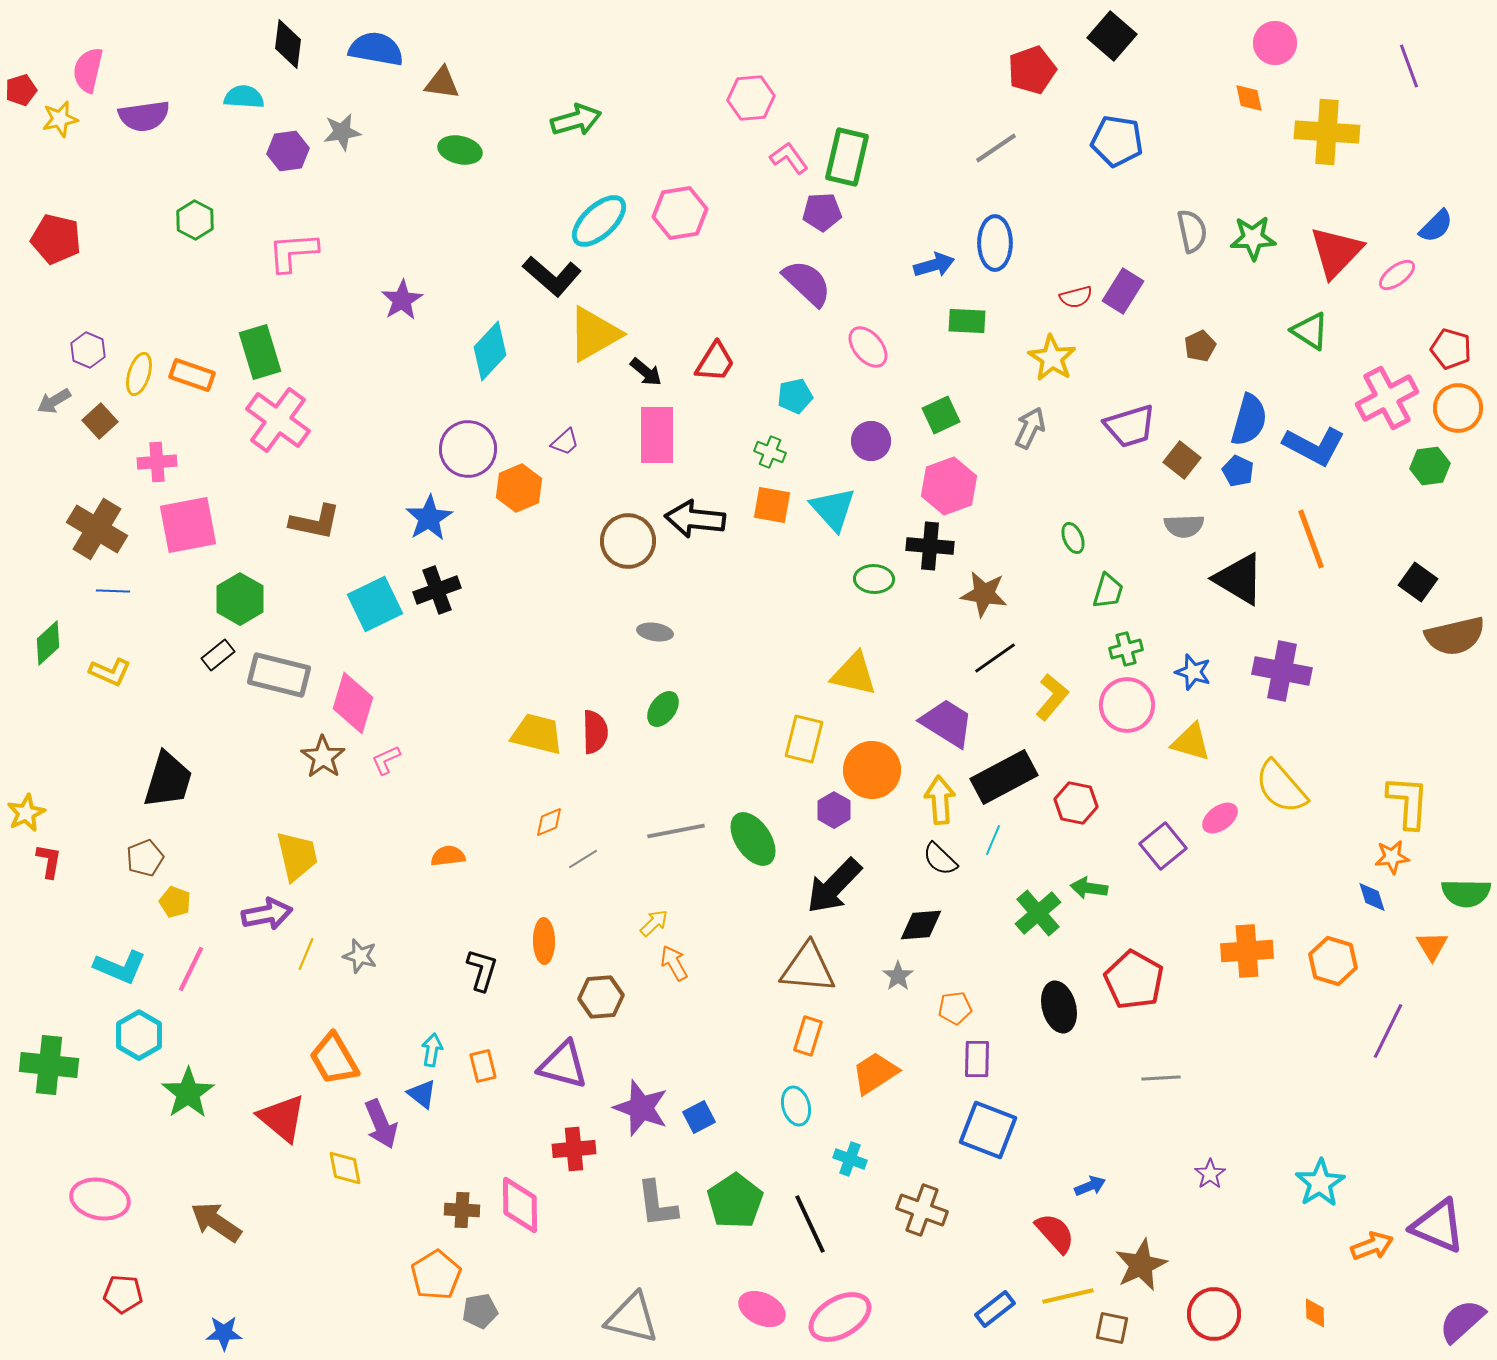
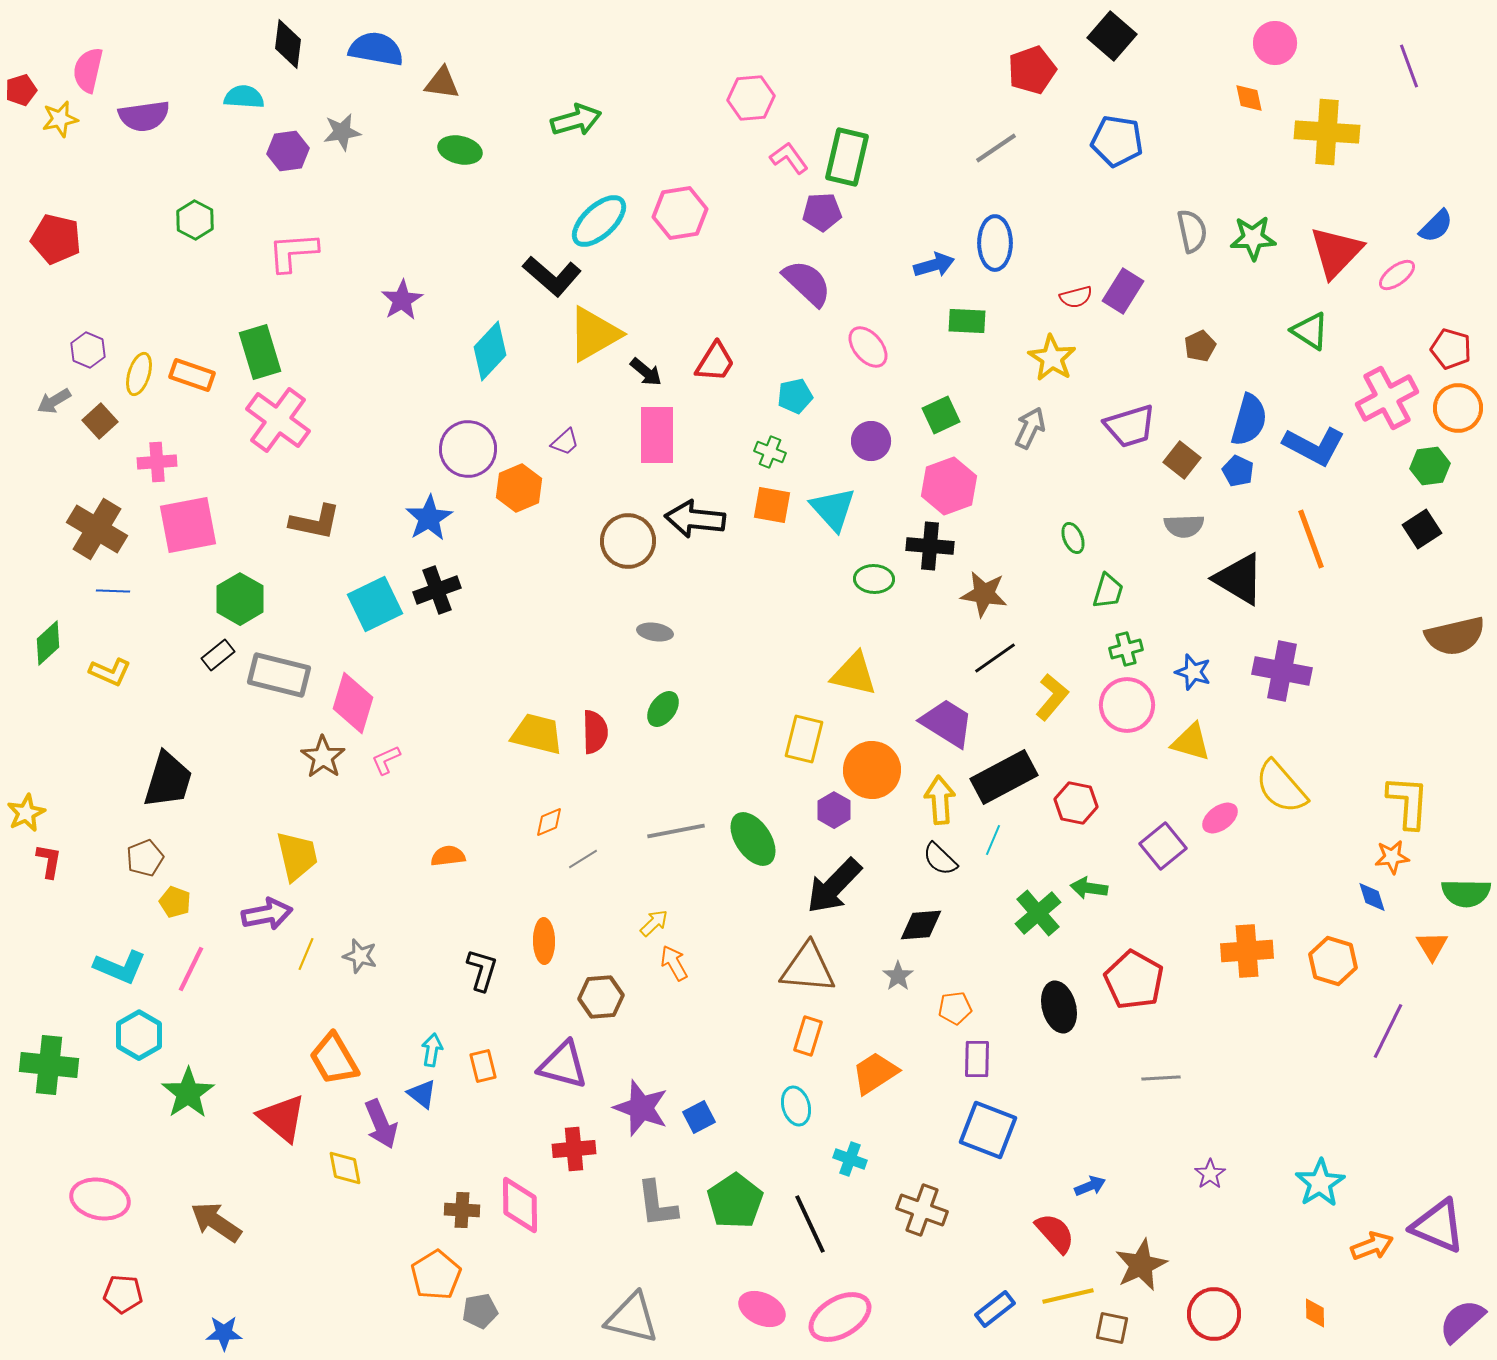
black square at (1418, 582): moved 4 px right, 53 px up; rotated 21 degrees clockwise
